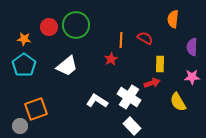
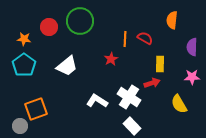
orange semicircle: moved 1 px left, 1 px down
green circle: moved 4 px right, 4 px up
orange line: moved 4 px right, 1 px up
yellow semicircle: moved 1 px right, 2 px down
